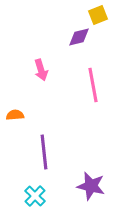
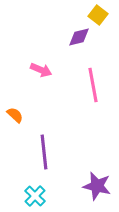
yellow square: rotated 30 degrees counterclockwise
pink arrow: rotated 50 degrees counterclockwise
orange semicircle: rotated 48 degrees clockwise
purple star: moved 6 px right
